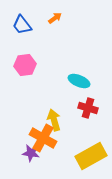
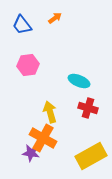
pink hexagon: moved 3 px right
yellow arrow: moved 4 px left, 8 px up
